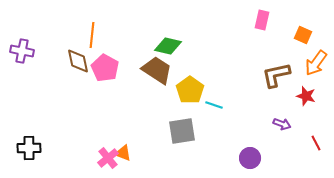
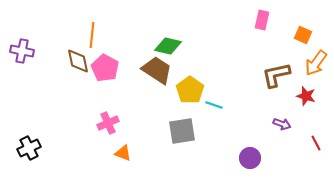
black cross: rotated 25 degrees counterclockwise
pink cross: moved 35 px up; rotated 15 degrees clockwise
